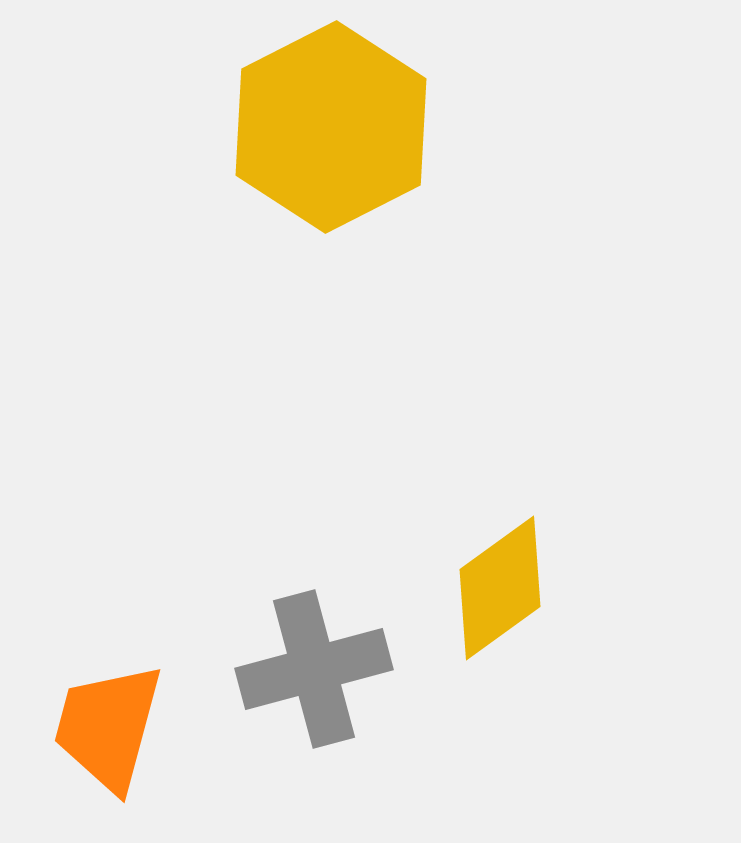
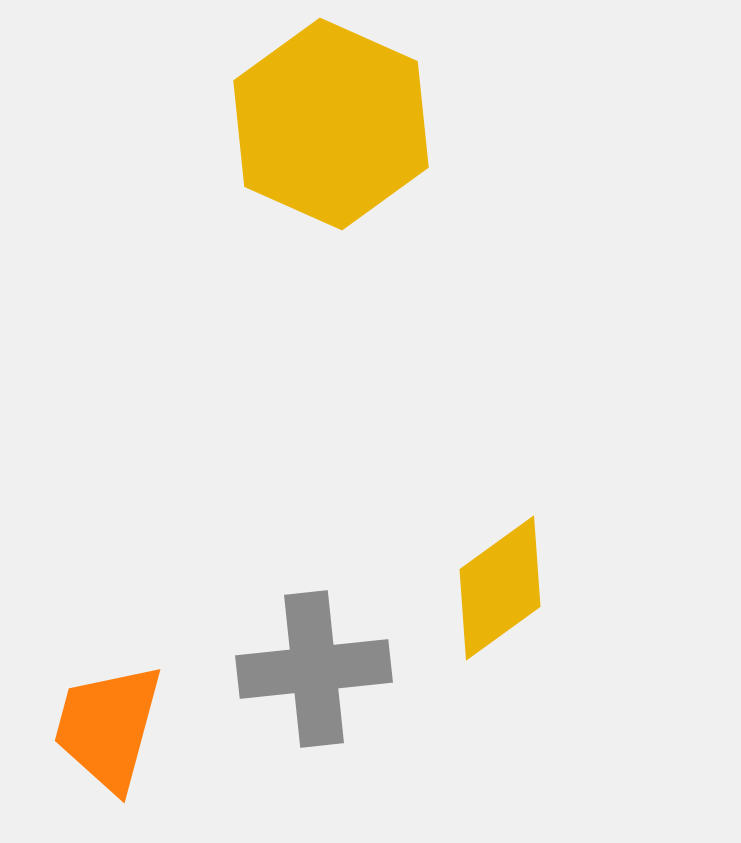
yellow hexagon: moved 3 px up; rotated 9 degrees counterclockwise
gray cross: rotated 9 degrees clockwise
